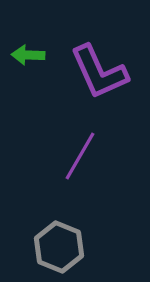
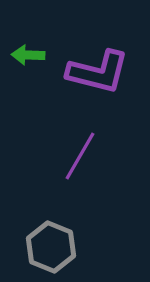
purple L-shape: moved 1 px left; rotated 52 degrees counterclockwise
gray hexagon: moved 8 px left
